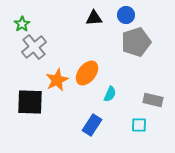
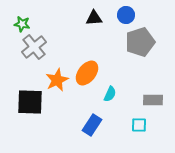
green star: rotated 28 degrees counterclockwise
gray pentagon: moved 4 px right
gray rectangle: rotated 12 degrees counterclockwise
